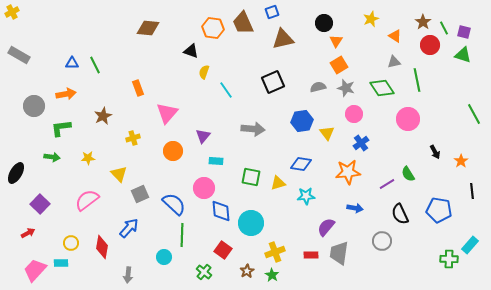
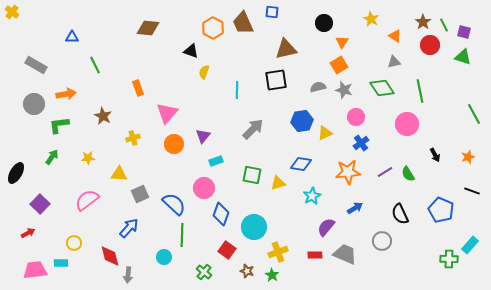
yellow cross at (12, 12): rotated 24 degrees counterclockwise
blue square at (272, 12): rotated 24 degrees clockwise
yellow star at (371, 19): rotated 21 degrees counterclockwise
orange hexagon at (213, 28): rotated 20 degrees clockwise
green line at (444, 28): moved 3 px up
brown triangle at (283, 39): moved 3 px right, 10 px down
orange triangle at (336, 41): moved 6 px right, 1 px down
gray rectangle at (19, 55): moved 17 px right, 10 px down
green triangle at (463, 55): moved 2 px down
blue triangle at (72, 63): moved 26 px up
green line at (417, 80): moved 3 px right, 11 px down
black square at (273, 82): moved 3 px right, 2 px up; rotated 15 degrees clockwise
gray star at (346, 88): moved 2 px left, 2 px down
cyan line at (226, 90): moved 11 px right; rotated 36 degrees clockwise
gray circle at (34, 106): moved 2 px up
pink circle at (354, 114): moved 2 px right, 3 px down
brown star at (103, 116): rotated 18 degrees counterclockwise
pink circle at (408, 119): moved 1 px left, 5 px down
green L-shape at (61, 128): moved 2 px left, 3 px up
gray arrow at (253, 129): rotated 50 degrees counterclockwise
yellow triangle at (327, 133): moved 2 px left; rotated 42 degrees clockwise
orange circle at (173, 151): moved 1 px right, 7 px up
black arrow at (435, 152): moved 3 px down
green arrow at (52, 157): rotated 63 degrees counterclockwise
cyan rectangle at (216, 161): rotated 24 degrees counterclockwise
orange star at (461, 161): moved 7 px right, 4 px up; rotated 16 degrees clockwise
yellow triangle at (119, 174): rotated 42 degrees counterclockwise
green square at (251, 177): moved 1 px right, 2 px up
purple line at (387, 184): moved 2 px left, 12 px up
black line at (472, 191): rotated 63 degrees counterclockwise
cyan star at (306, 196): moved 6 px right; rotated 24 degrees counterclockwise
blue arrow at (355, 208): rotated 42 degrees counterclockwise
blue pentagon at (439, 210): moved 2 px right; rotated 15 degrees clockwise
blue diamond at (221, 211): moved 3 px down; rotated 25 degrees clockwise
cyan circle at (251, 223): moved 3 px right, 4 px down
yellow circle at (71, 243): moved 3 px right
red diamond at (102, 247): moved 8 px right, 9 px down; rotated 25 degrees counterclockwise
red square at (223, 250): moved 4 px right
yellow cross at (275, 252): moved 3 px right
gray trapezoid at (339, 253): moved 6 px right, 1 px down; rotated 105 degrees clockwise
red rectangle at (311, 255): moved 4 px right
pink trapezoid at (35, 270): rotated 40 degrees clockwise
brown star at (247, 271): rotated 24 degrees counterclockwise
